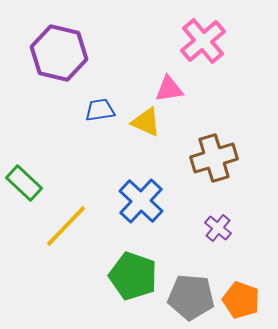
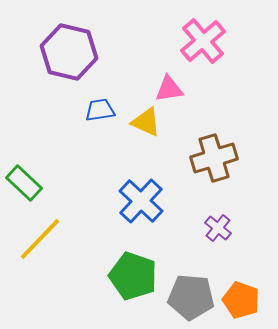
purple hexagon: moved 10 px right, 1 px up
yellow line: moved 26 px left, 13 px down
